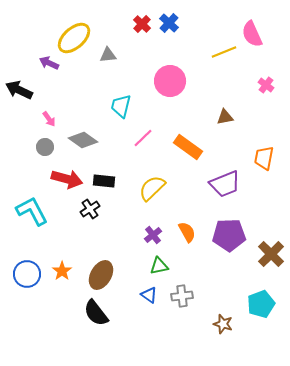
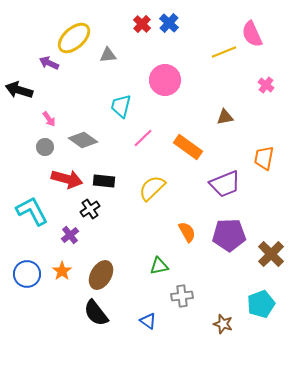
pink circle: moved 5 px left, 1 px up
black arrow: rotated 8 degrees counterclockwise
purple cross: moved 83 px left
blue triangle: moved 1 px left, 26 px down
